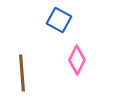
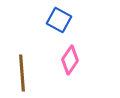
pink diamond: moved 7 px left; rotated 8 degrees clockwise
